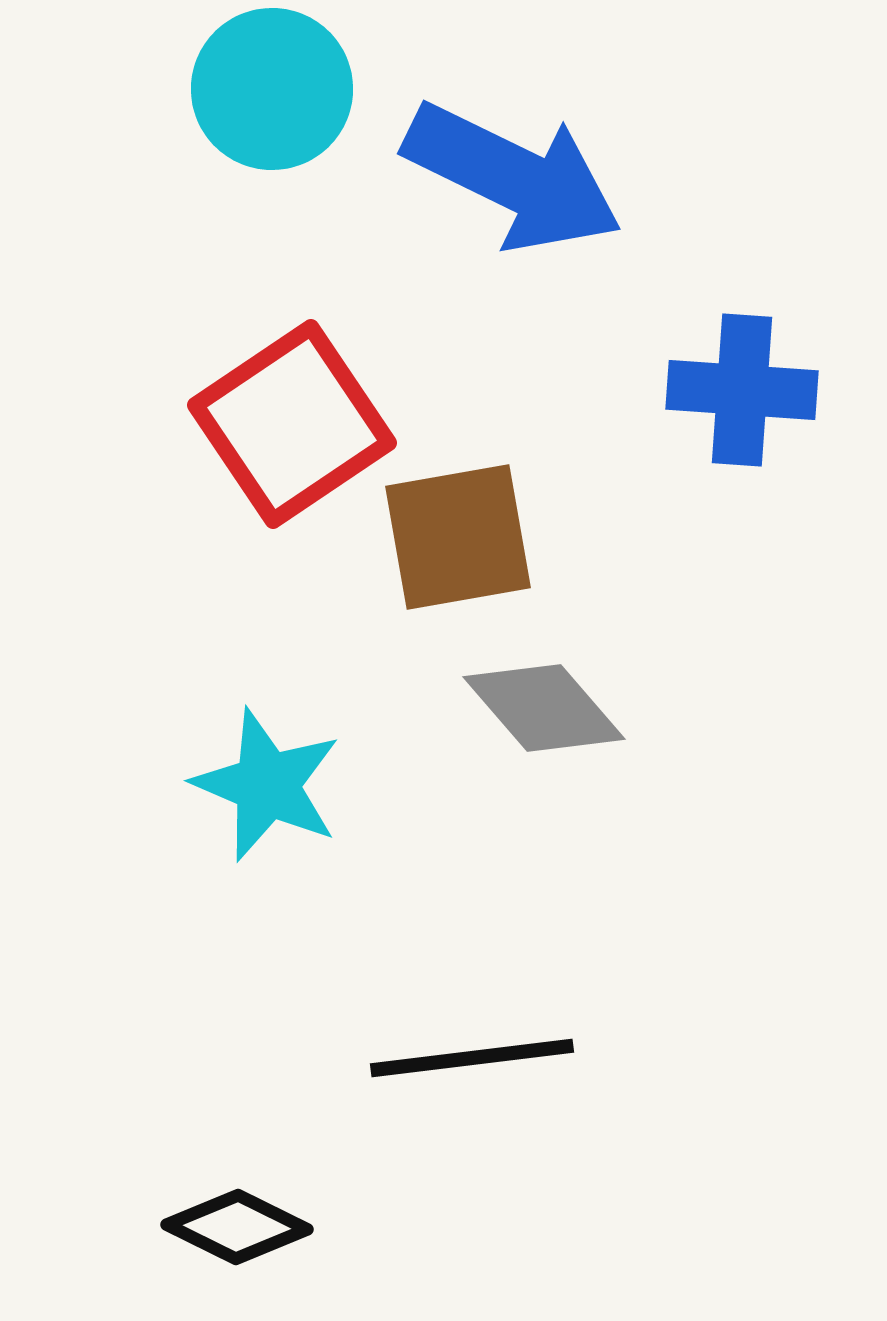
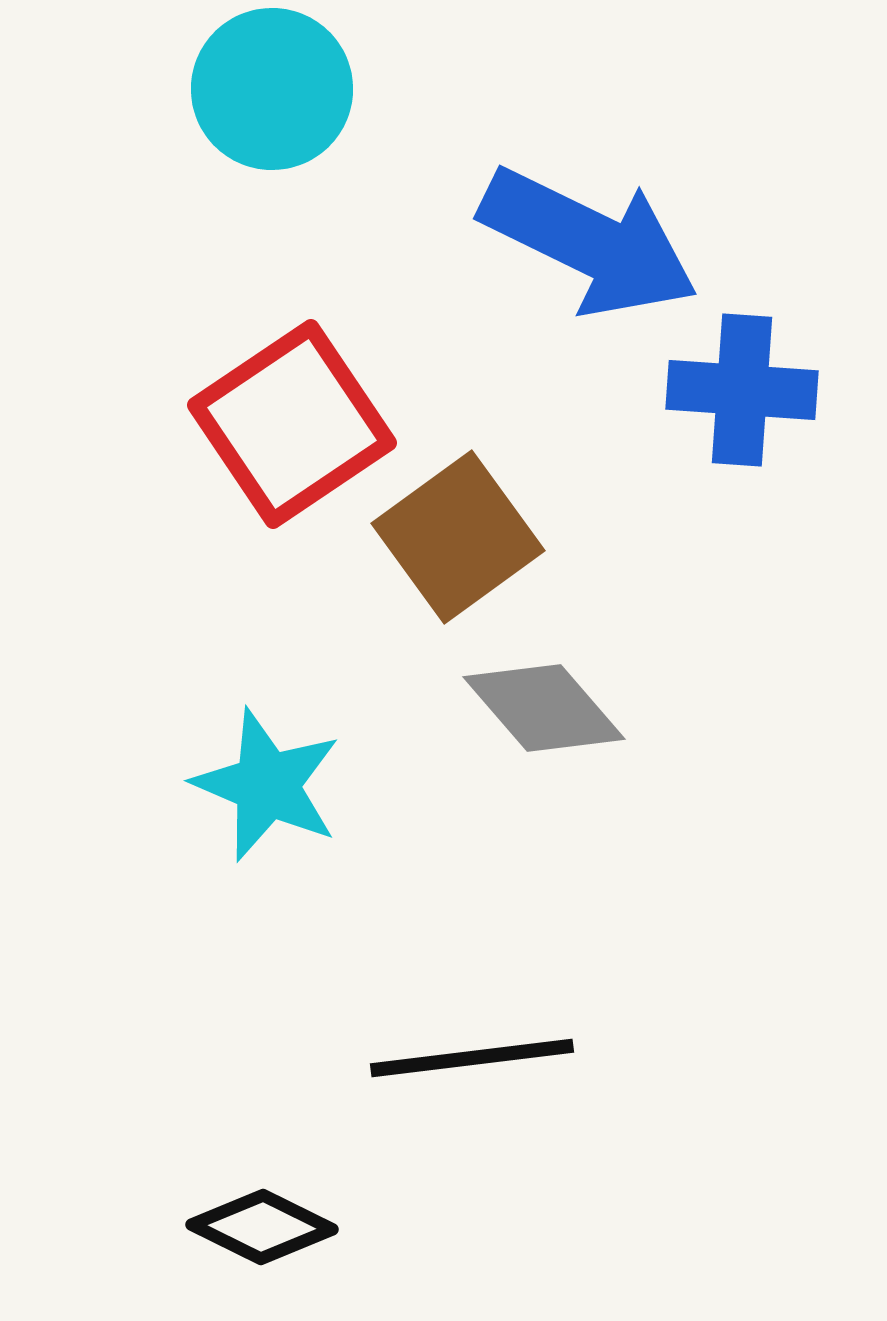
blue arrow: moved 76 px right, 65 px down
brown square: rotated 26 degrees counterclockwise
black diamond: moved 25 px right
